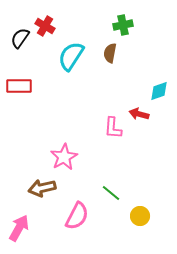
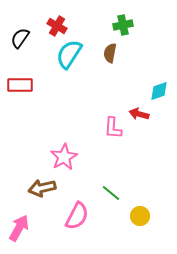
red cross: moved 12 px right
cyan semicircle: moved 2 px left, 2 px up
red rectangle: moved 1 px right, 1 px up
